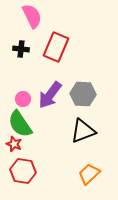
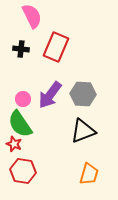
orange trapezoid: rotated 150 degrees clockwise
